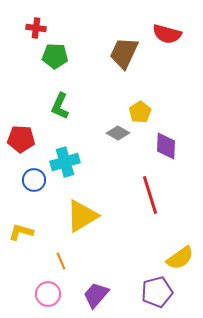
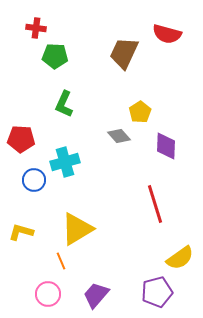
green L-shape: moved 4 px right, 2 px up
gray diamond: moved 1 px right, 3 px down; rotated 20 degrees clockwise
red line: moved 5 px right, 9 px down
yellow triangle: moved 5 px left, 13 px down
